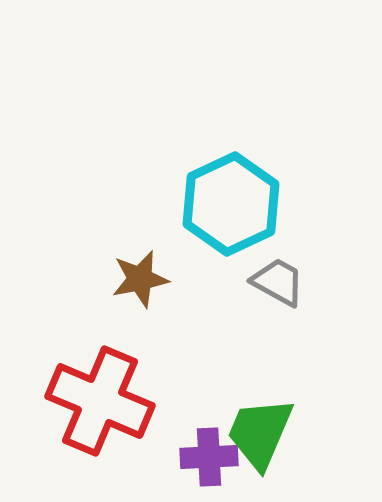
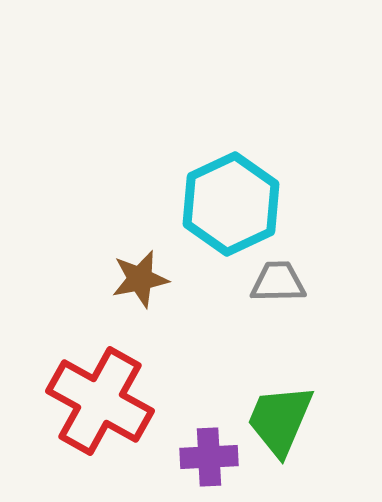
gray trapezoid: rotated 30 degrees counterclockwise
red cross: rotated 6 degrees clockwise
green trapezoid: moved 20 px right, 13 px up
